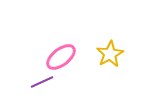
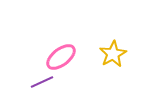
yellow star: moved 3 px right
